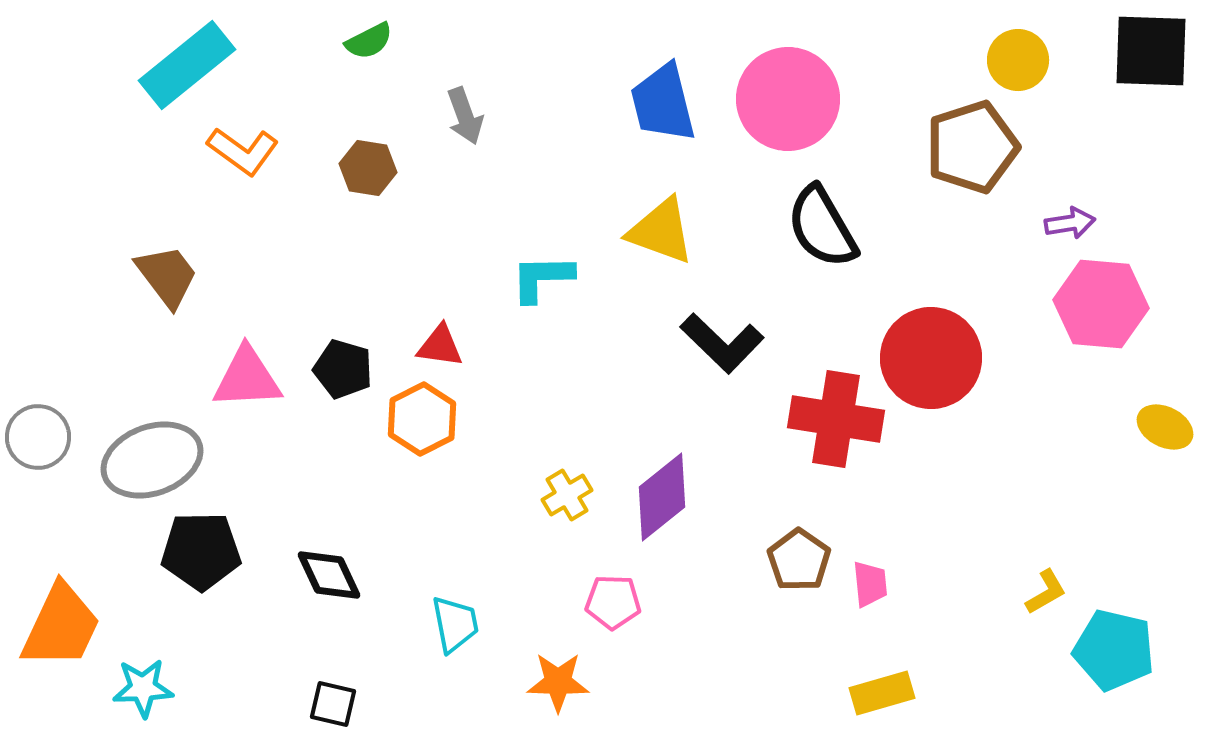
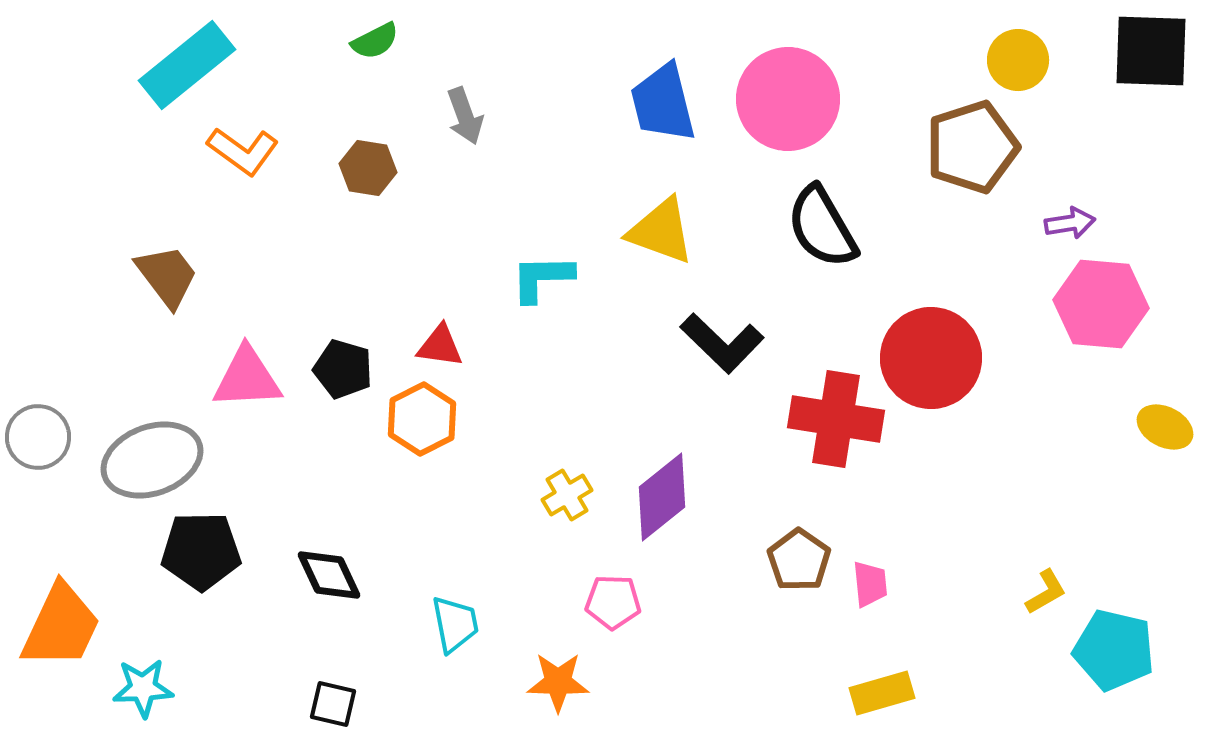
green semicircle at (369, 41): moved 6 px right
